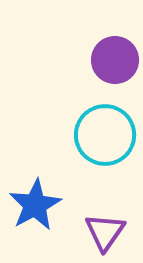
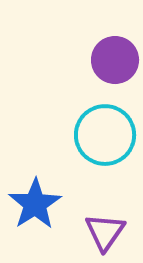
blue star: moved 1 px up; rotated 4 degrees counterclockwise
